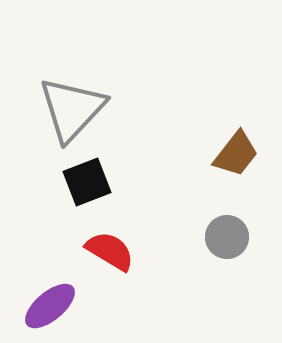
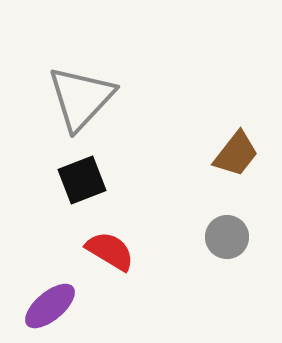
gray triangle: moved 9 px right, 11 px up
black square: moved 5 px left, 2 px up
